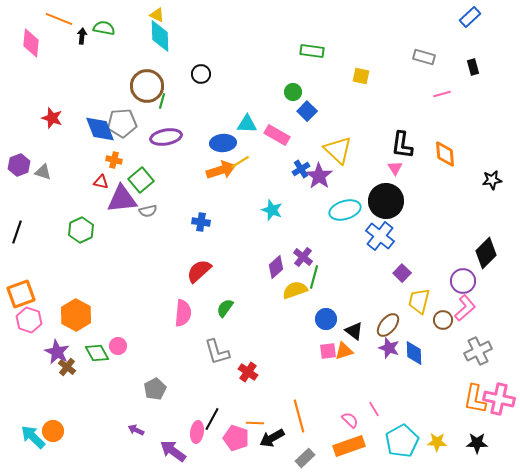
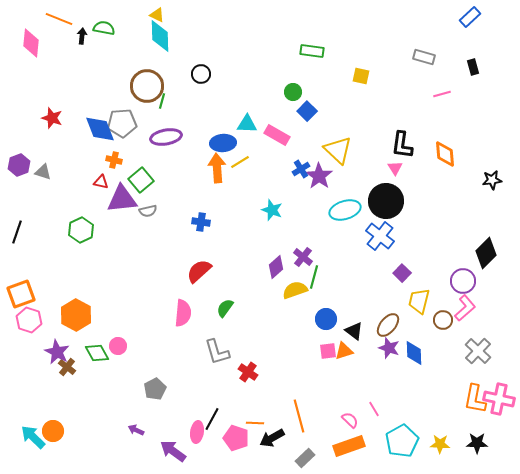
orange arrow at (221, 170): moved 4 px left, 2 px up; rotated 76 degrees counterclockwise
gray cross at (478, 351): rotated 20 degrees counterclockwise
yellow star at (437, 442): moved 3 px right, 2 px down
